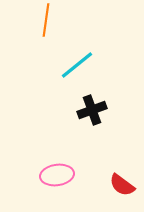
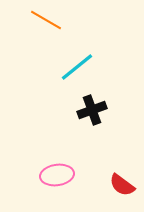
orange line: rotated 68 degrees counterclockwise
cyan line: moved 2 px down
